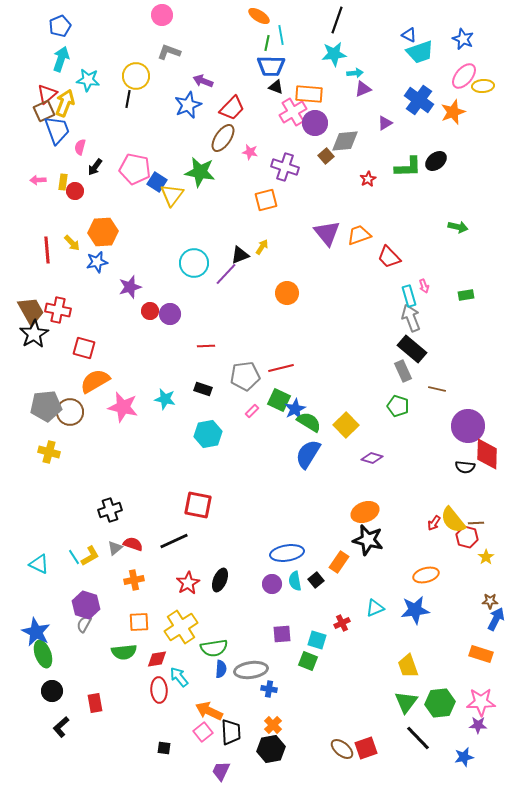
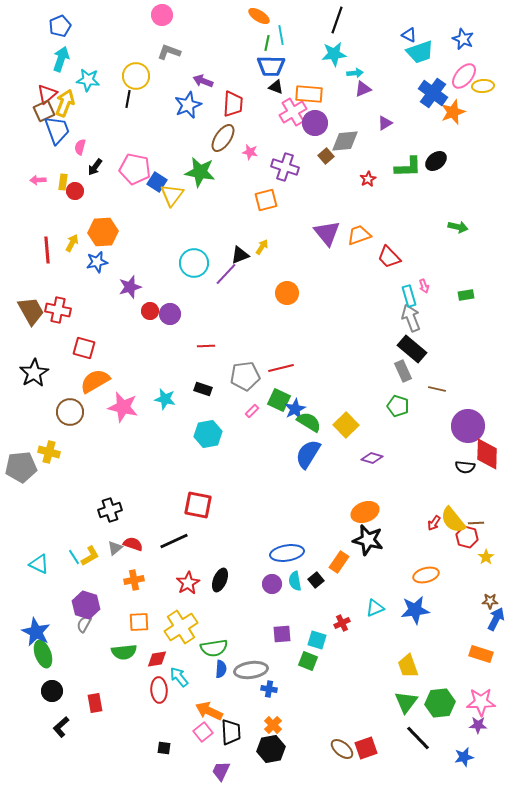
blue cross at (419, 100): moved 14 px right, 7 px up
red trapezoid at (232, 108): moved 1 px right, 4 px up; rotated 40 degrees counterclockwise
yellow arrow at (72, 243): rotated 108 degrees counterclockwise
black star at (34, 334): moved 39 px down
gray pentagon at (46, 406): moved 25 px left, 61 px down
